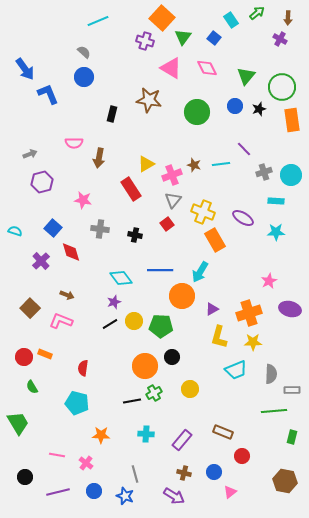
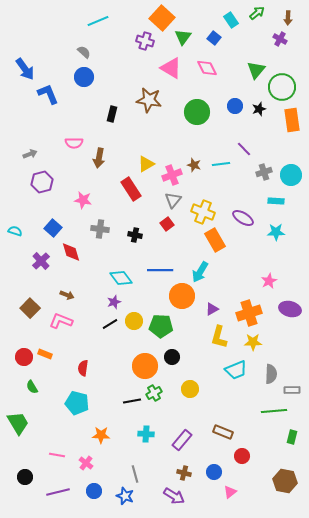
green triangle at (246, 76): moved 10 px right, 6 px up
